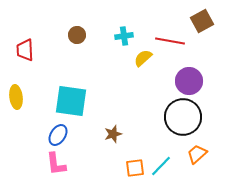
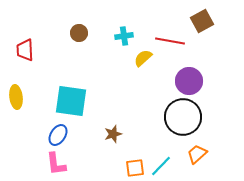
brown circle: moved 2 px right, 2 px up
